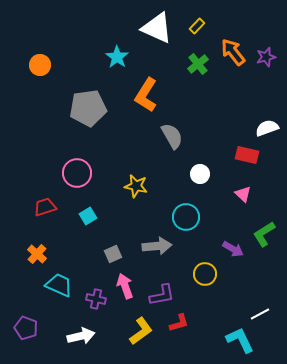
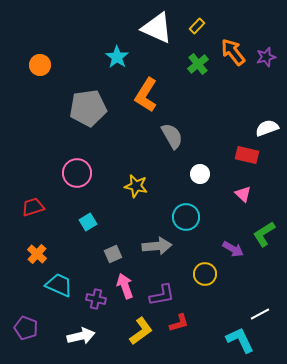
red trapezoid: moved 12 px left
cyan square: moved 6 px down
